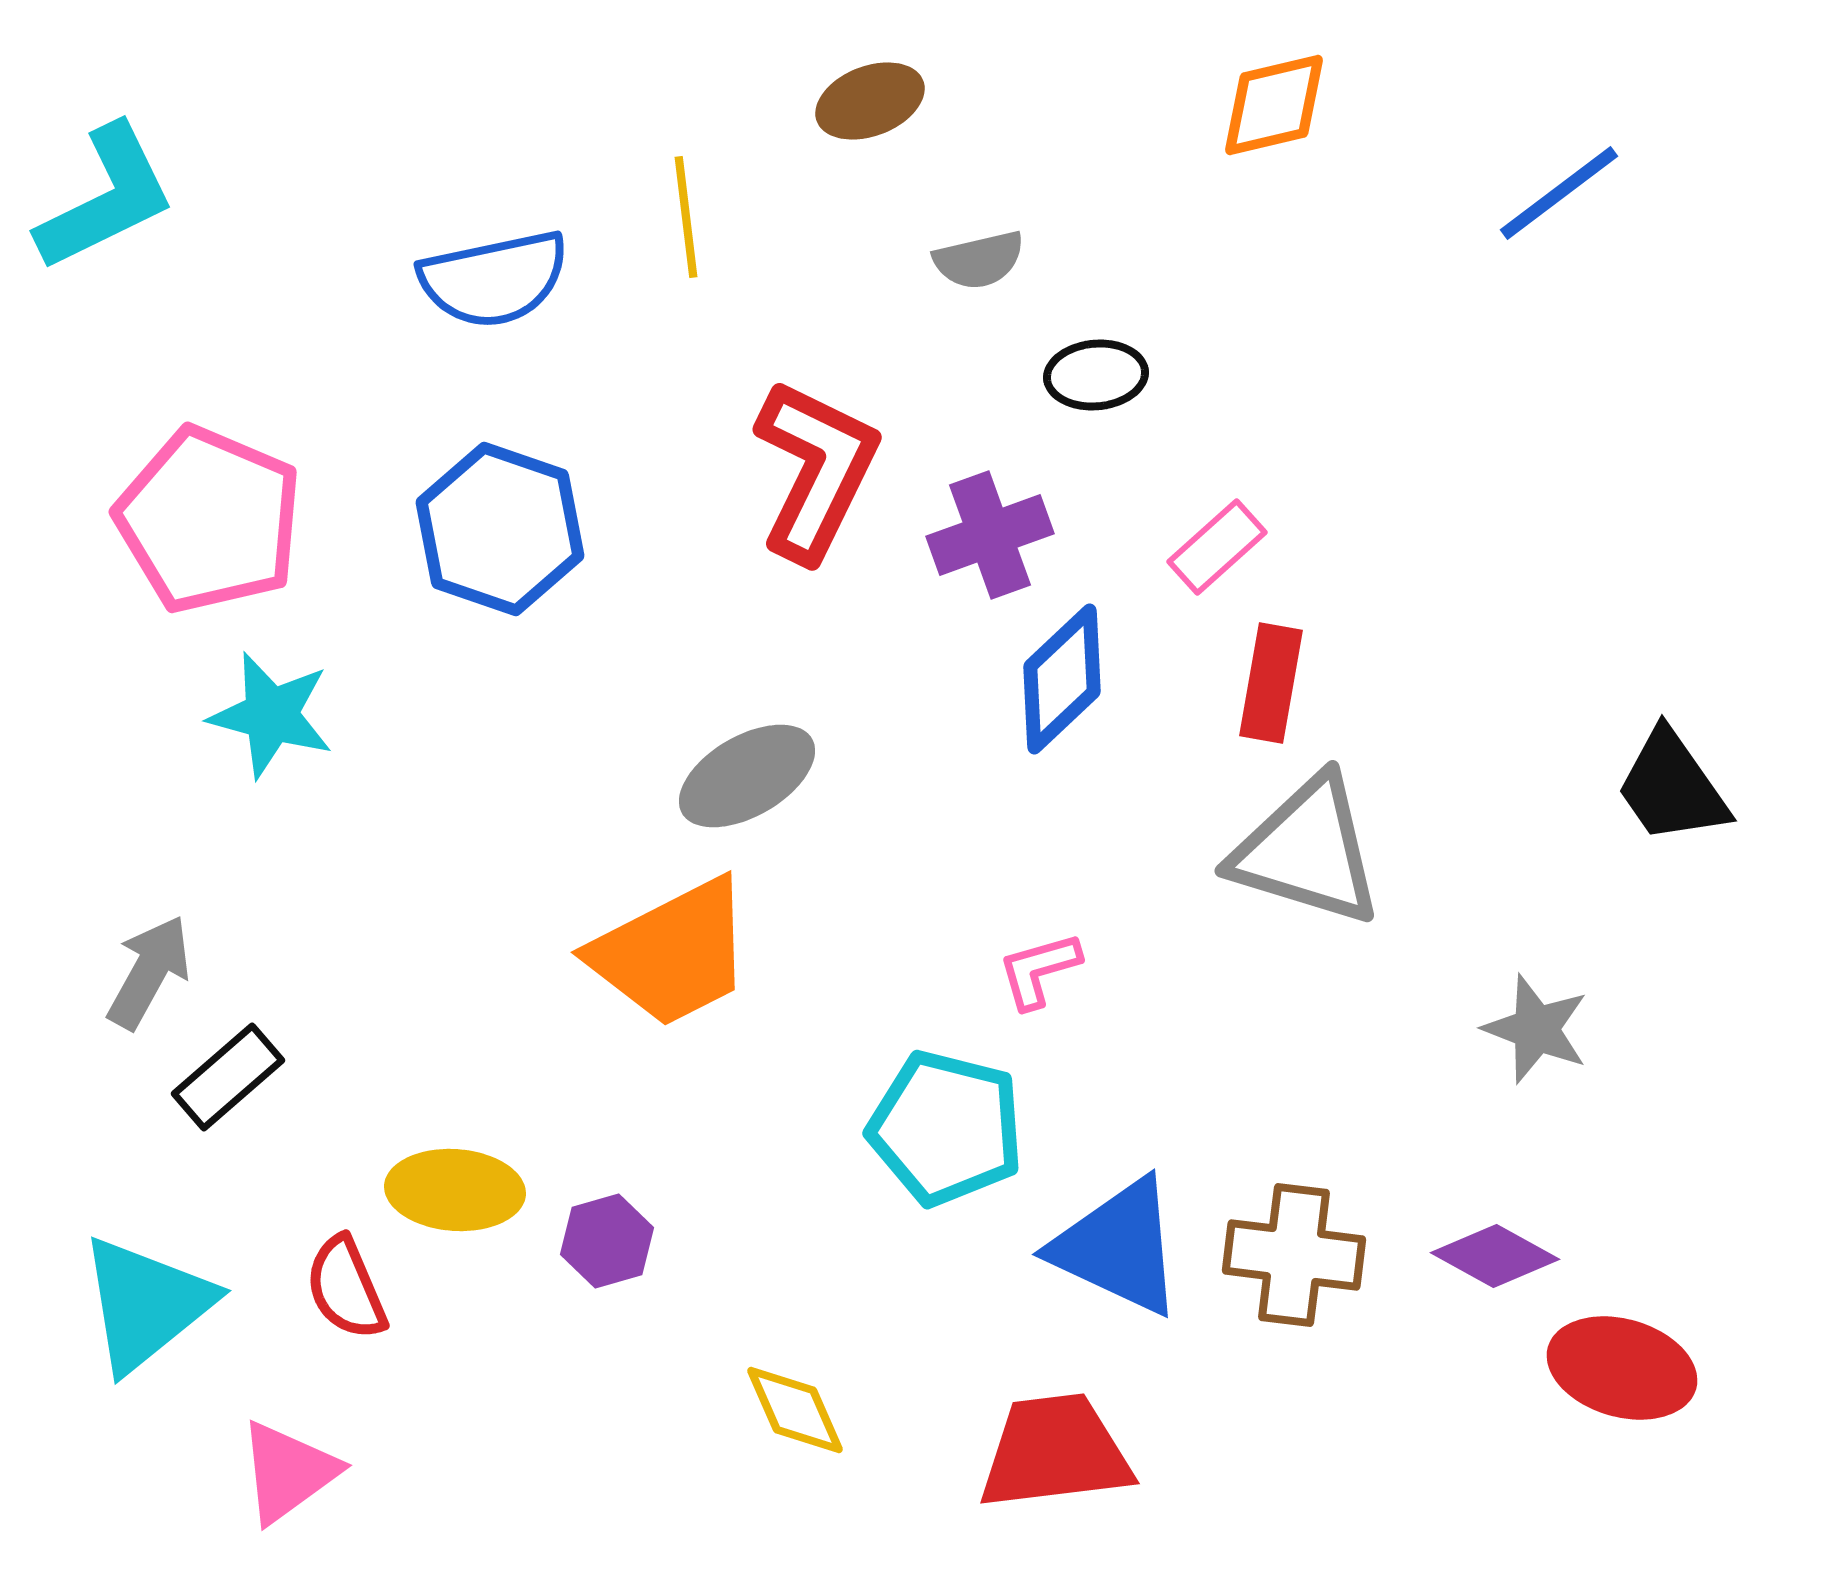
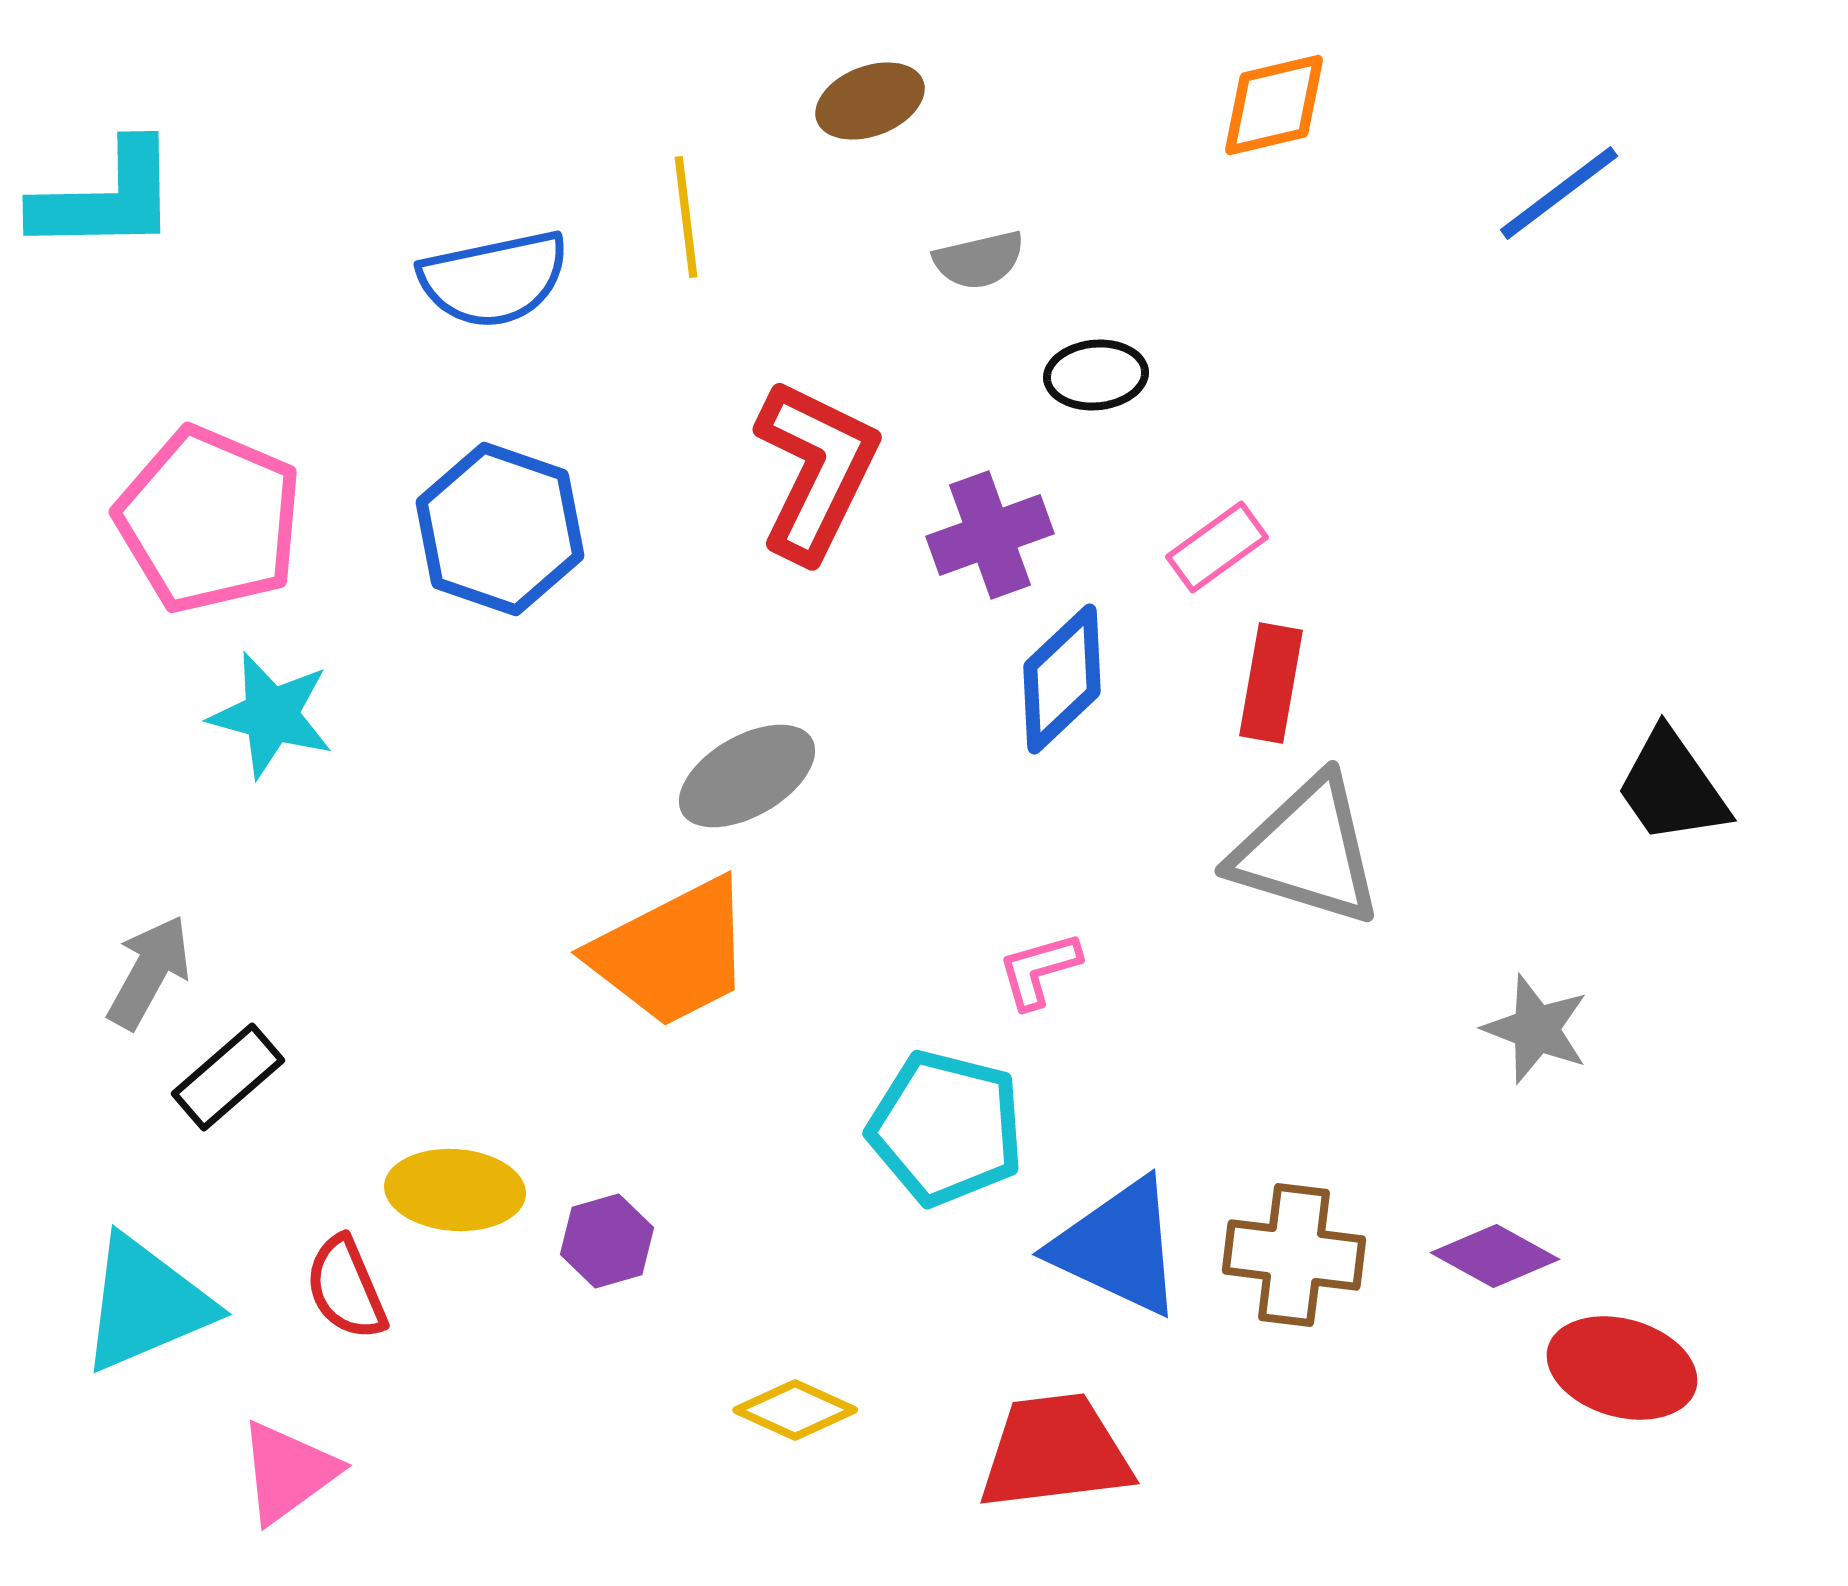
cyan L-shape: rotated 25 degrees clockwise
pink rectangle: rotated 6 degrees clockwise
cyan triangle: rotated 16 degrees clockwise
yellow diamond: rotated 42 degrees counterclockwise
